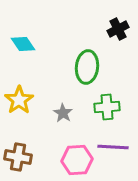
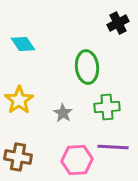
black cross: moved 6 px up
green ellipse: rotated 12 degrees counterclockwise
